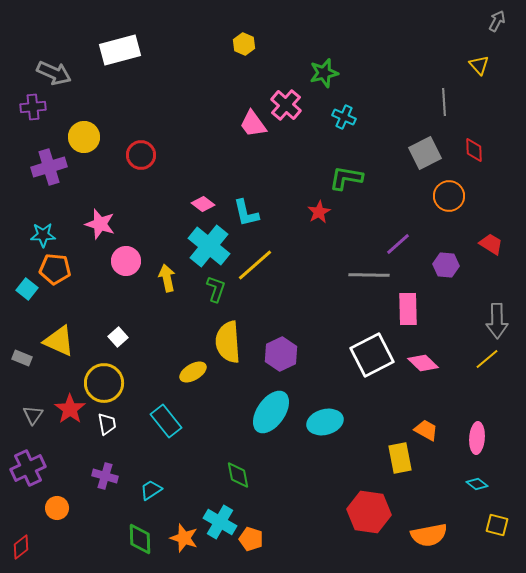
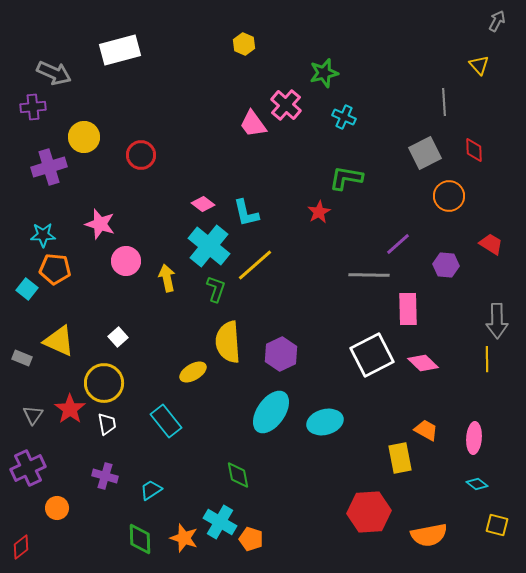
yellow line at (487, 359): rotated 50 degrees counterclockwise
pink ellipse at (477, 438): moved 3 px left
red hexagon at (369, 512): rotated 12 degrees counterclockwise
